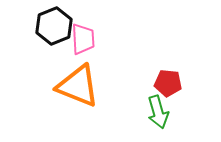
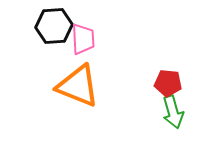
black hexagon: rotated 18 degrees clockwise
green arrow: moved 15 px right
